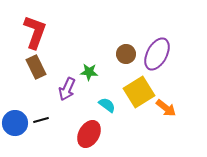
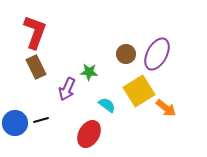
yellow square: moved 1 px up
